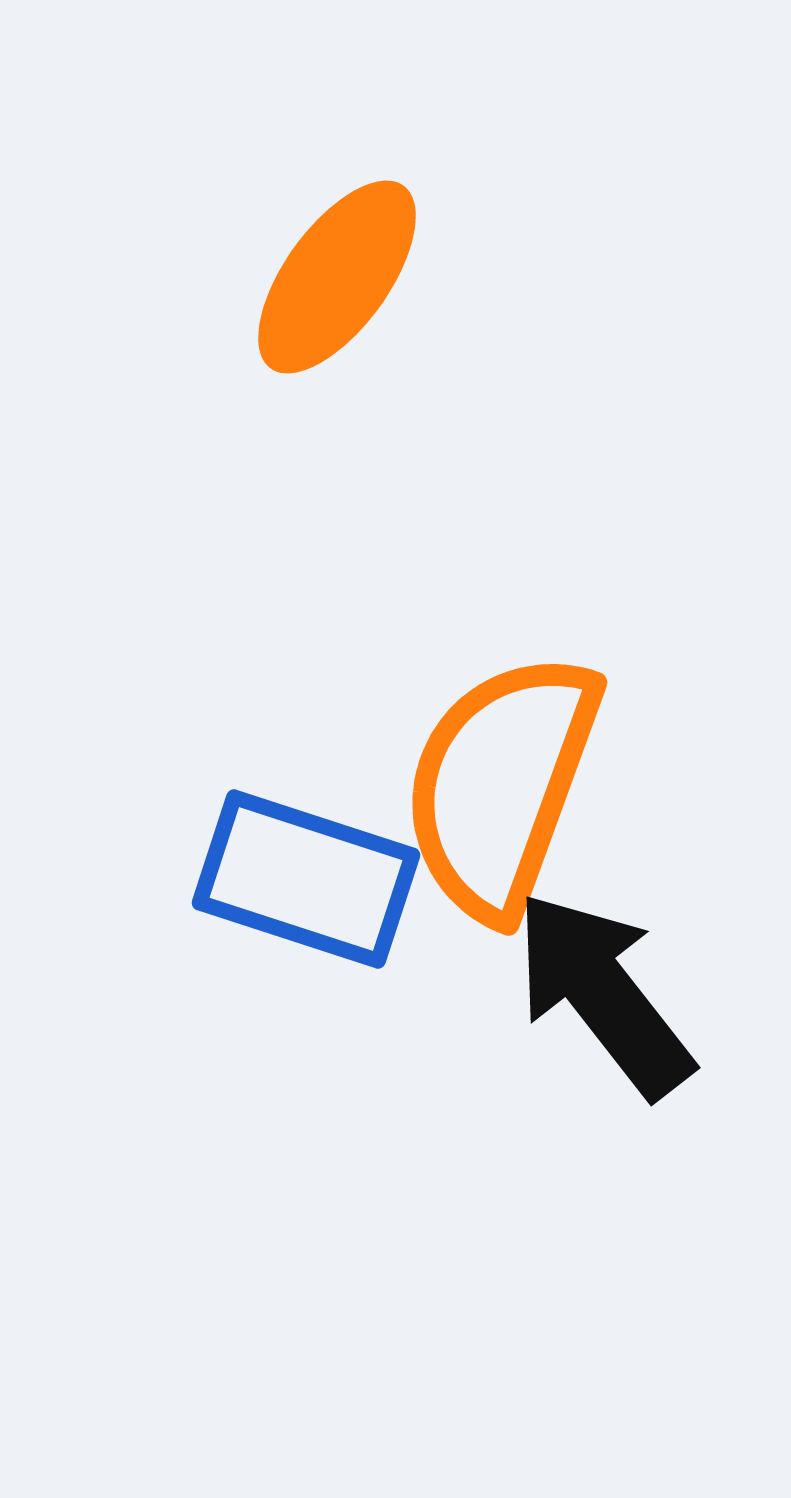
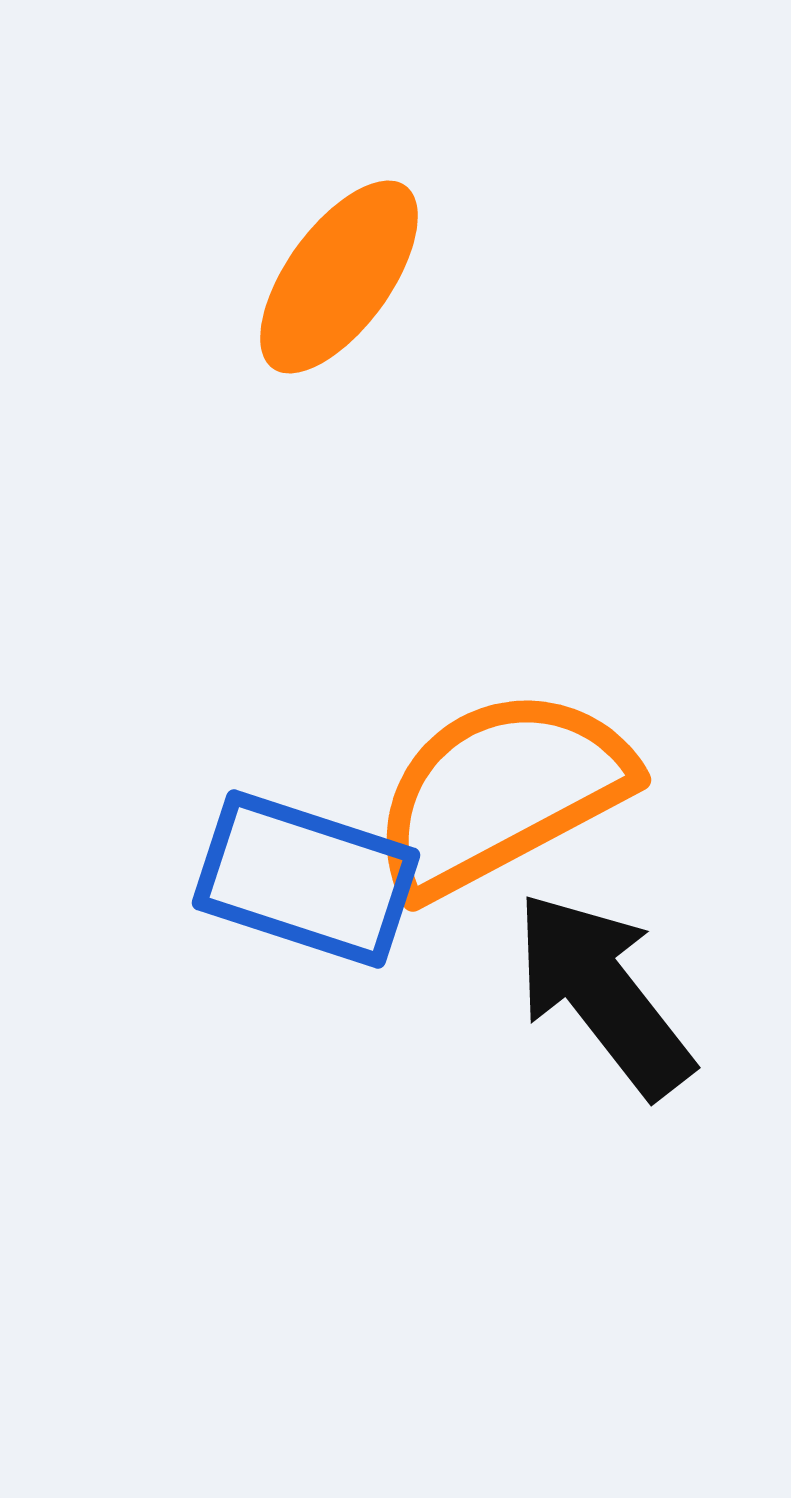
orange ellipse: moved 2 px right
orange semicircle: moved 7 px down; rotated 42 degrees clockwise
